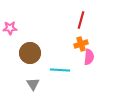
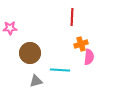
red line: moved 9 px left, 3 px up; rotated 12 degrees counterclockwise
gray triangle: moved 3 px right, 3 px up; rotated 48 degrees clockwise
